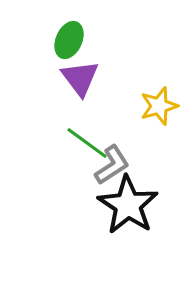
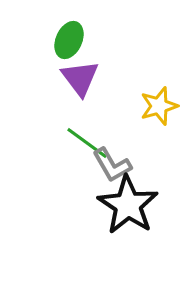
gray L-shape: rotated 93 degrees clockwise
